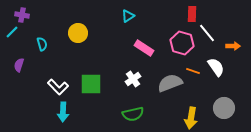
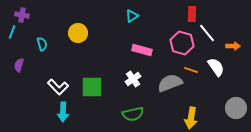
cyan triangle: moved 4 px right
cyan line: rotated 24 degrees counterclockwise
pink rectangle: moved 2 px left, 2 px down; rotated 18 degrees counterclockwise
orange line: moved 2 px left, 1 px up
green square: moved 1 px right, 3 px down
gray circle: moved 12 px right
